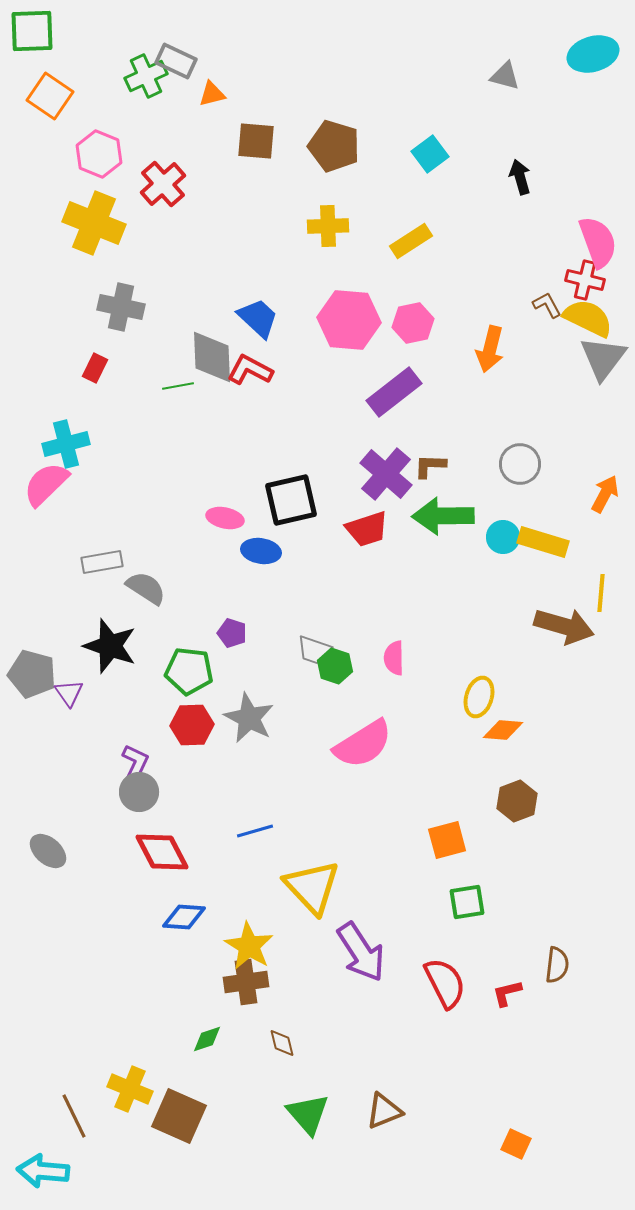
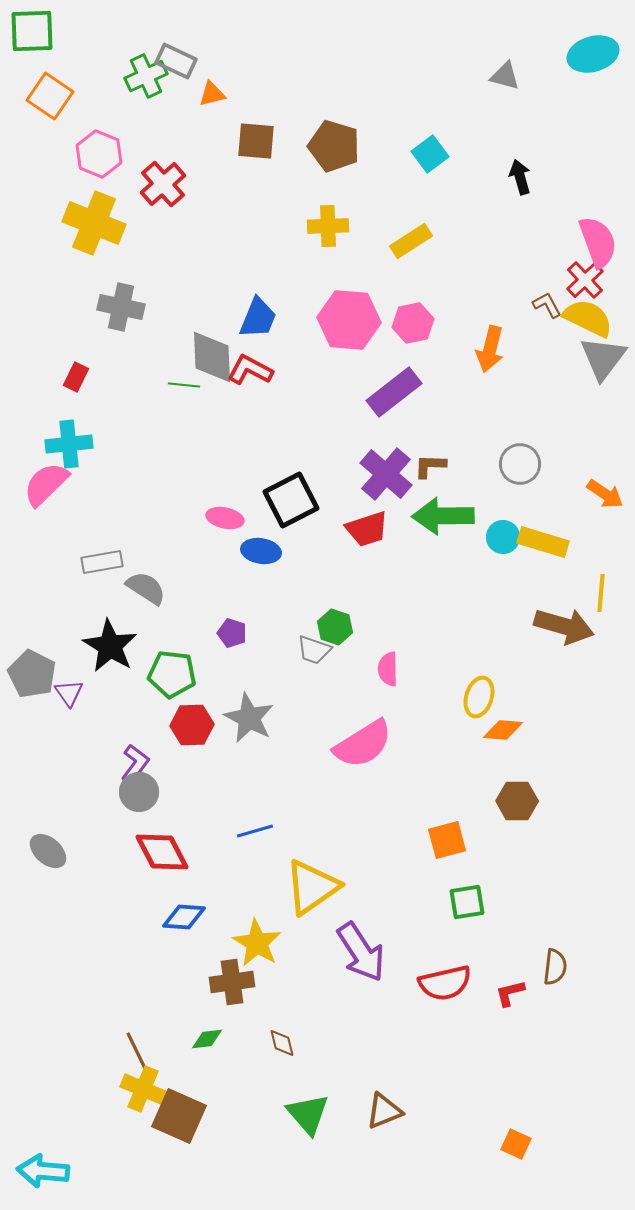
red cross at (585, 280): rotated 33 degrees clockwise
blue trapezoid at (258, 318): rotated 69 degrees clockwise
red rectangle at (95, 368): moved 19 px left, 9 px down
green line at (178, 386): moved 6 px right, 1 px up; rotated 16 degrees clockwise
cyan cross at (66, 444): moved 3 px right; rotated 9 degrees clockwise
orange arrow at (605, 494): rotated 96 degrees clockwise
black square at (291, 500): rotated 14 degrees counterclockwise
black star at (110, 646): rotated 12 degrees clockwise
pink semicircle at (394, 658): moved 6 px left, 11 px down
green hexagon at (335, 666): moved 39 px up
green pentagon at (189, 671): moved 17 px left, 3 px down
gray pentagon at (32, 674): rotated 12 degrees clockwise
purple L-shape at (135, 764): rotated 12 degrees clockwise
brown hexagon at (517, 801): rotated 21 degrees clockwise
yellow triangle at (312, 887): rotated 38 degrees clockwise
yellow star at (249, 946): moved 8 px right, 3 px up
brown semicircle at (557, 965): moved 2 px left, 2 px down
brown cross at (246, 982): moved 14 px left
red semicircle at (445, 983): rotated 104 degrees clockwise
red L-shape at (507, 993): moved 3 px right
green diamond at (207, 1039): rotated 12 degrees clockwise
yellow cross at (130, 1089): moved 13 px right
brown line at (74, 1116): moved 64 px right, 62 px up
